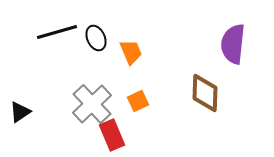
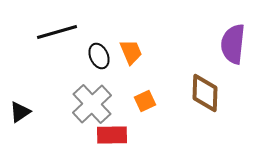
black ellipse: moved 3 px right, 18 px down
orange square: moved 7 px right
red rectangle: rotated 68 degrees counterclockwise
